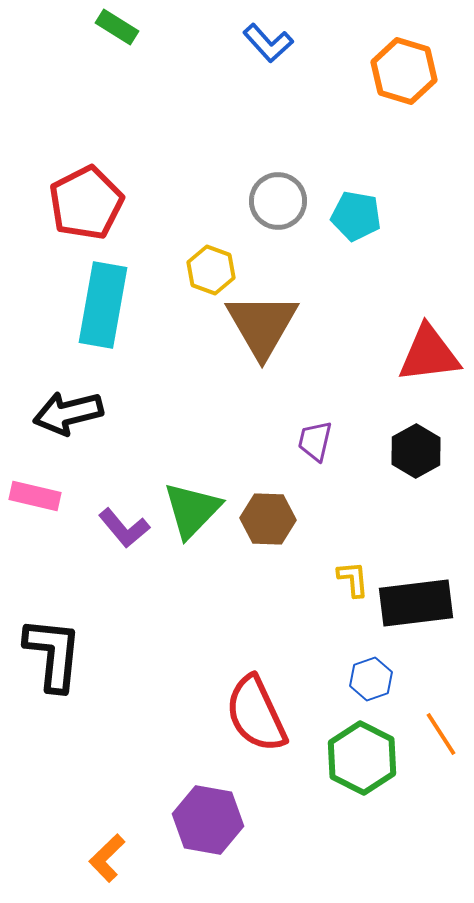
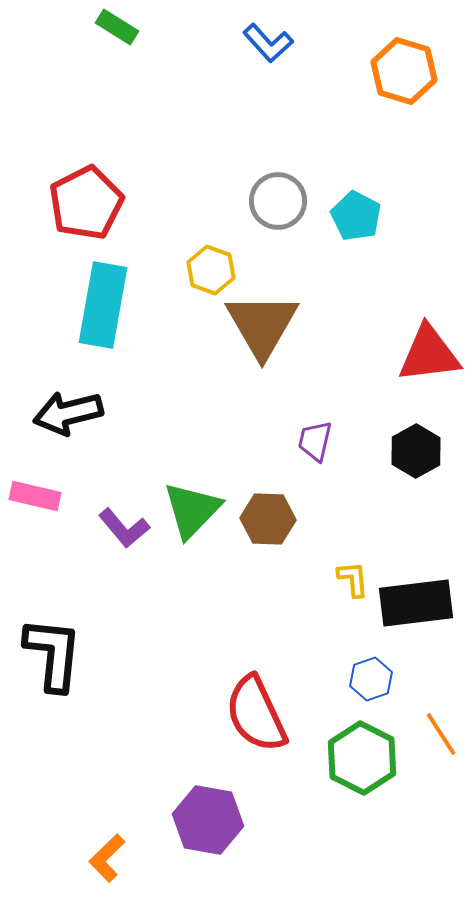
cyan pentagon: rotated 18 degrees clockwise
